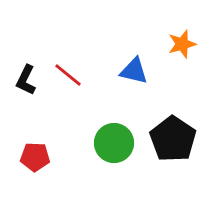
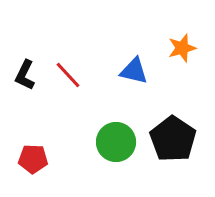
orange star: moved 4 px down
red line: rotated 8 degrees clockwise
black L-shape: moved 1 px left, 5 px up
green circle: moved 2 px right, 1 px up
red pentagon: moved 2 px left, 2 px down
